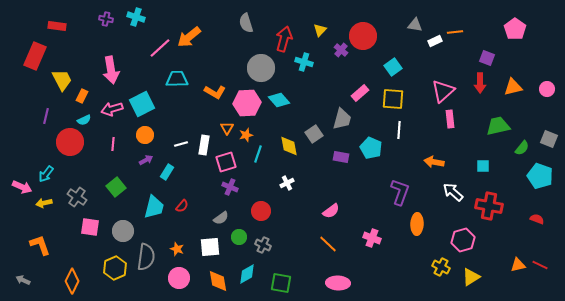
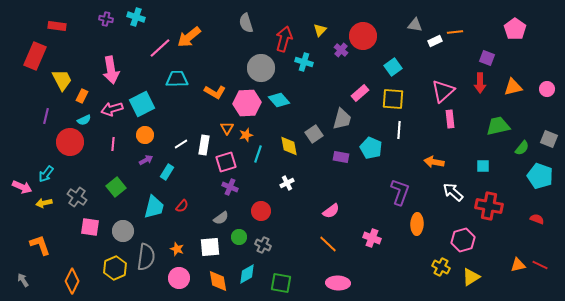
white line at (181, 144): rotated 16 degrees counterclockwise
gray arrow at (23, 280): rotated 32 degrees clockwise
